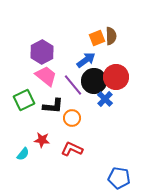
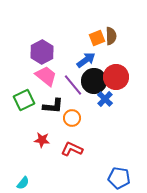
cyan semicircle: moved 29 px down
